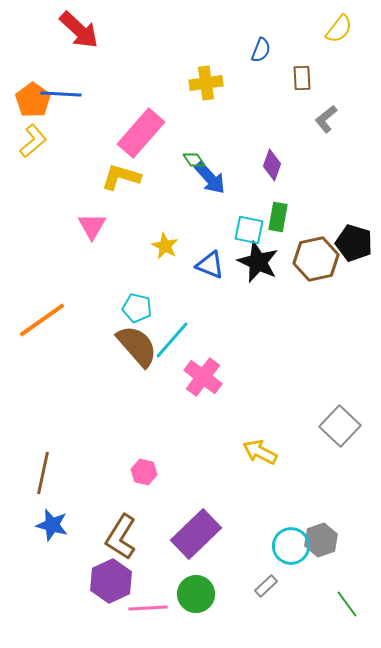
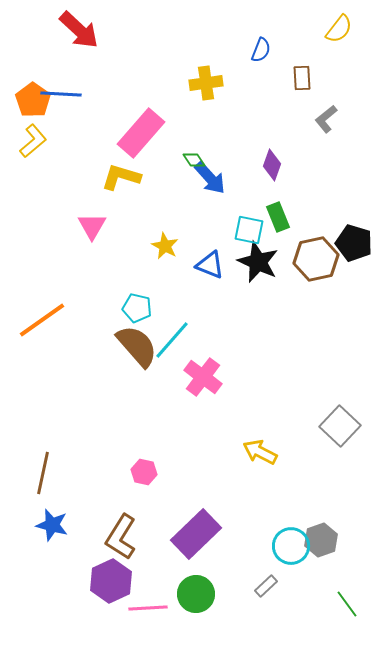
green rectangle at (278, 217): rotated 32 degrees counterclockwise
